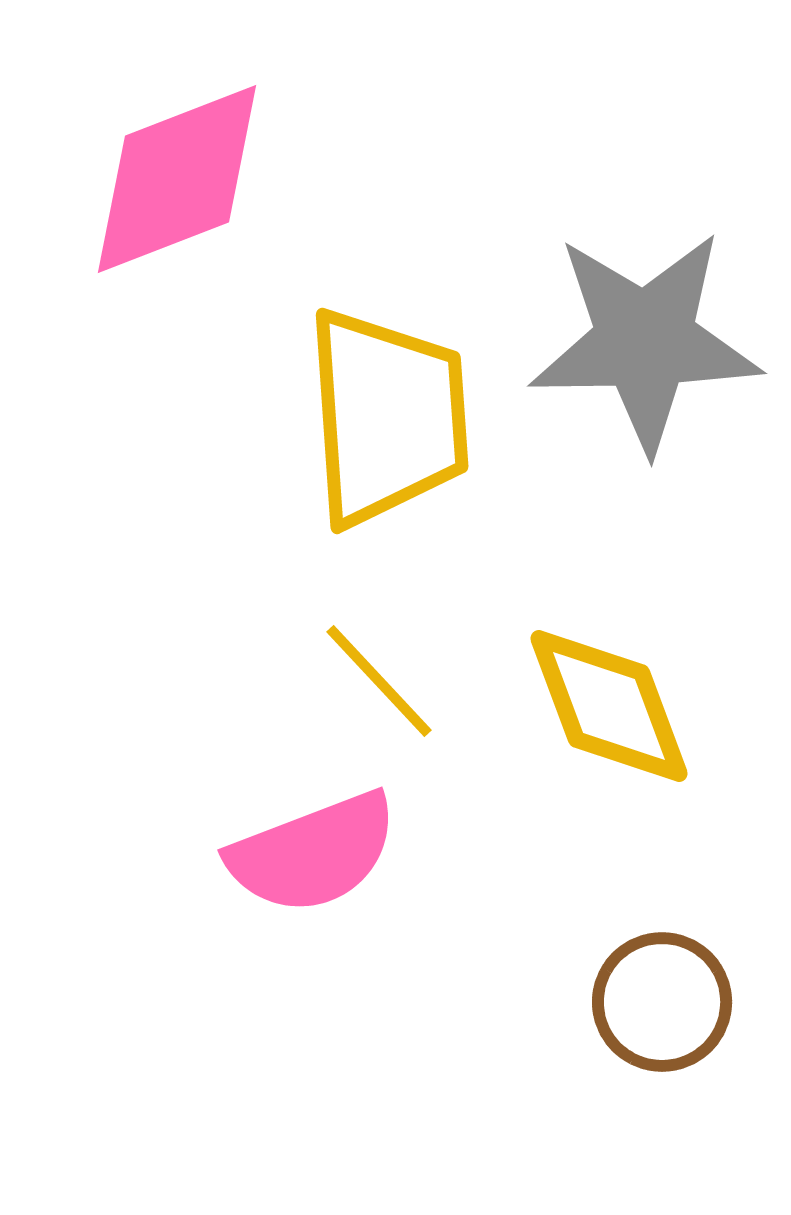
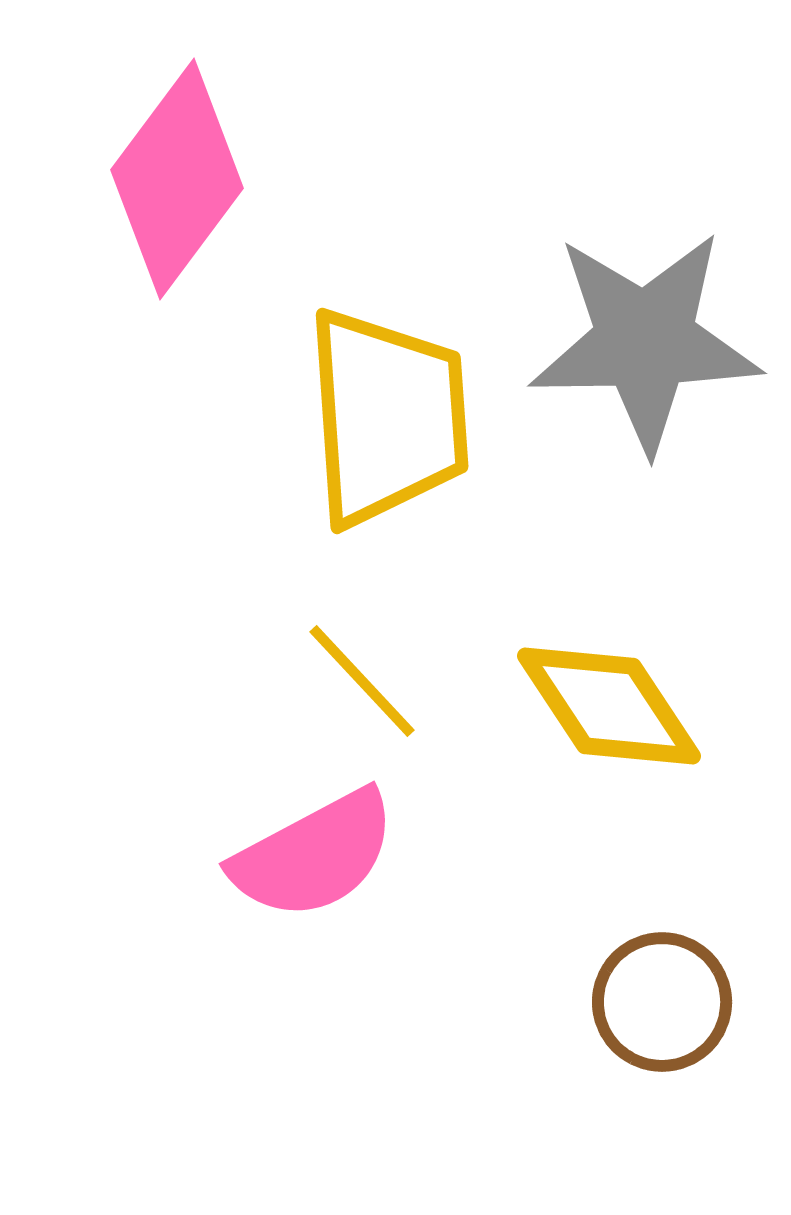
pink diamond: rotated 32 degrees counterclockwise
yellow line: moved 17 px left
yellow diamond: rotated 13 degrees counterclockwise
pink semicircle: moved 1 px right, 2 px down; rotated 7 degrees counterclockwise
